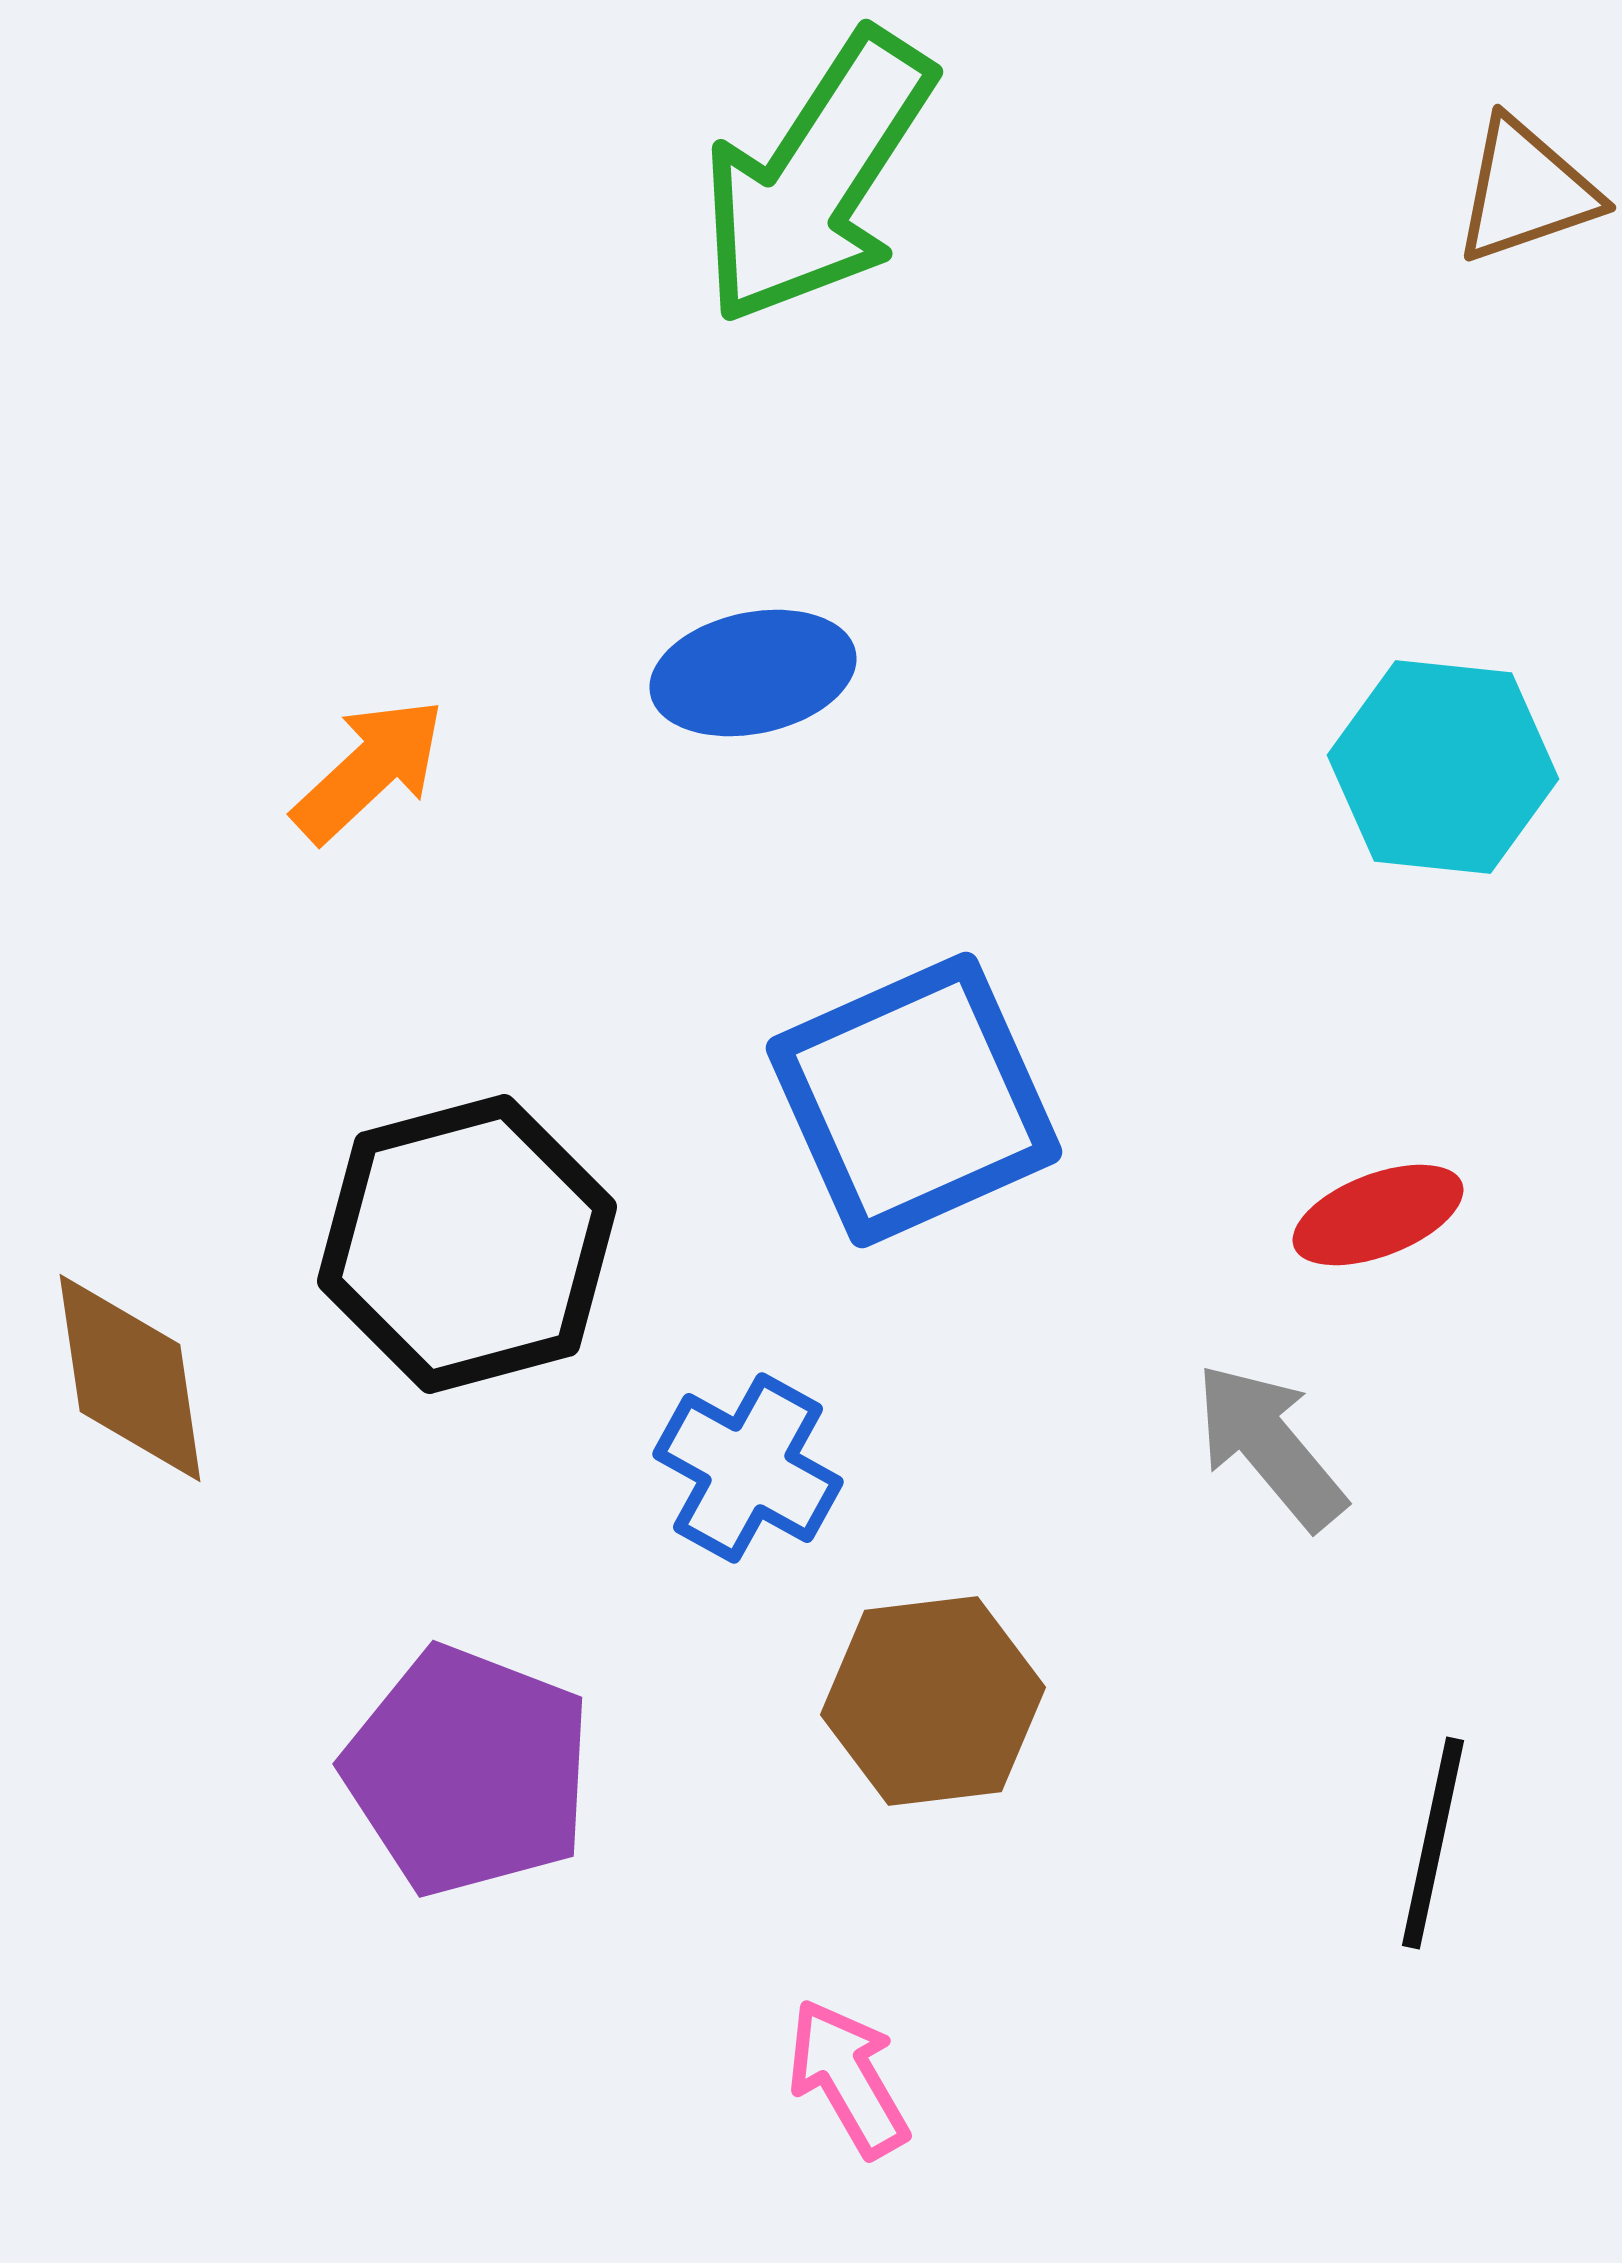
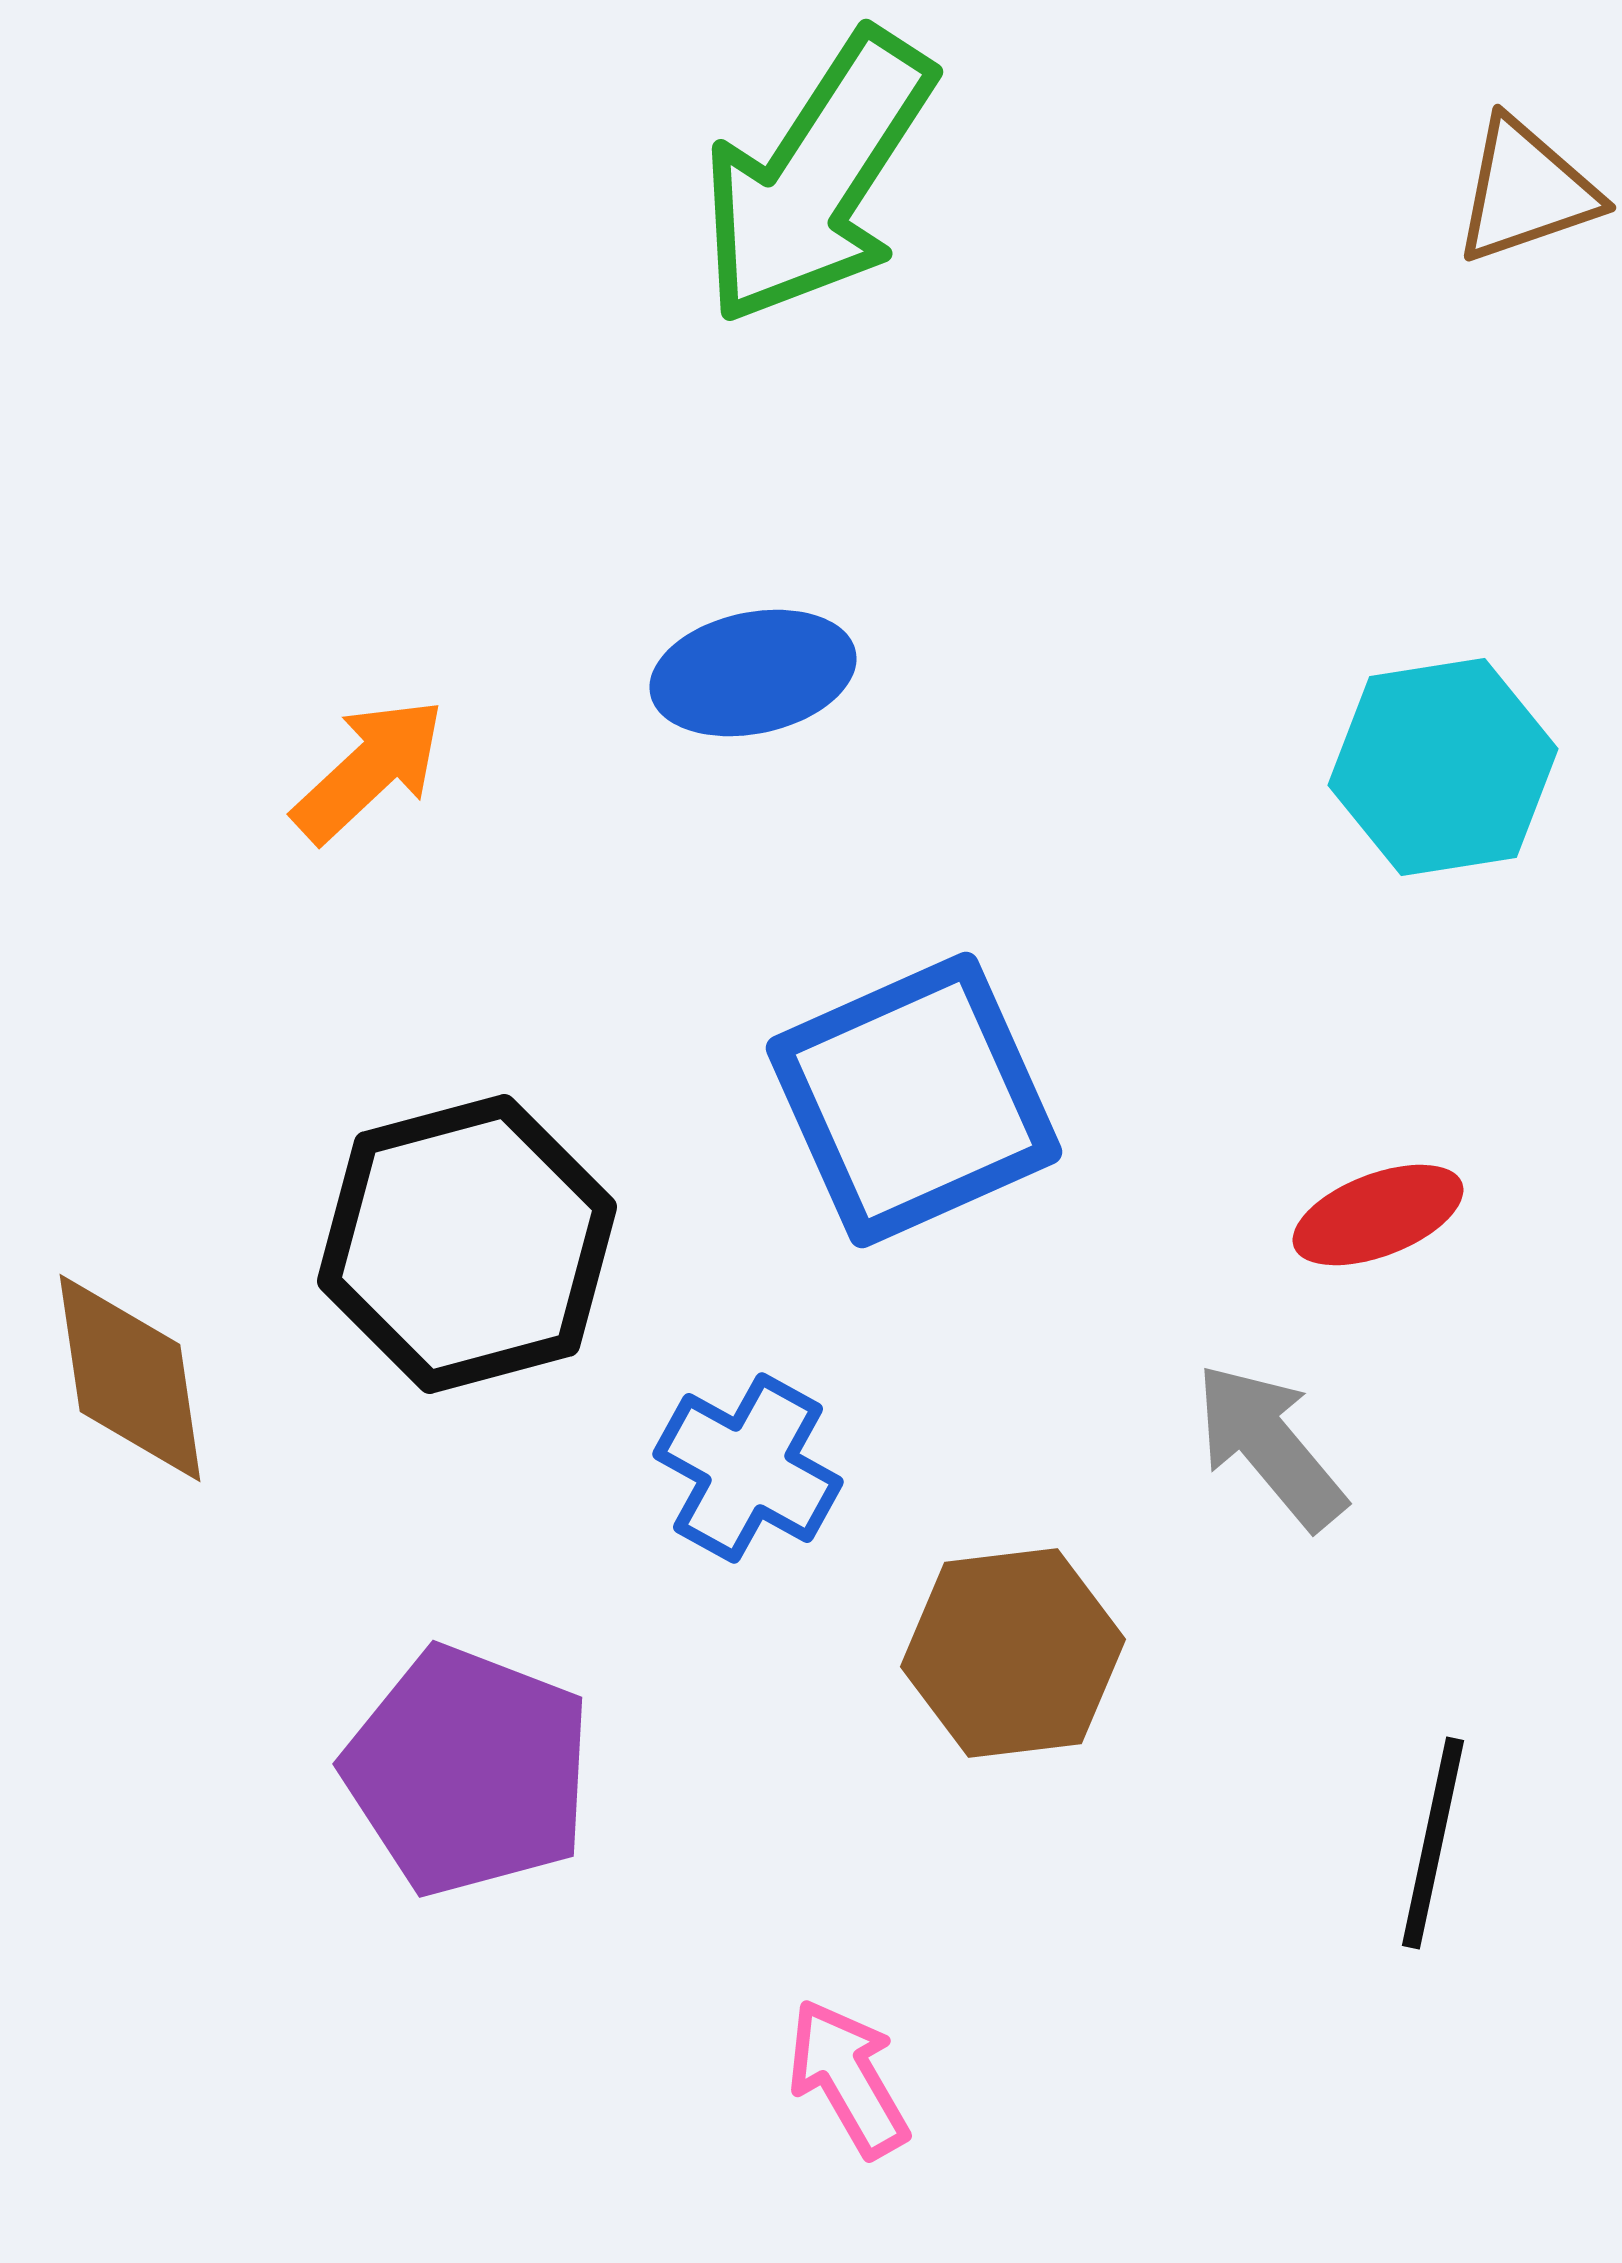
cyan hexagon: rotated 15 degrees counterclockwise
brown hexagon: moved 80 px right, 48 px up
